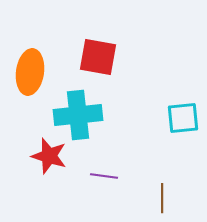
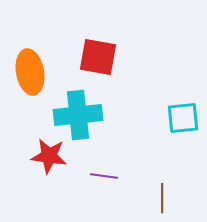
orange ellipse: rotated 18 degrees counterclockwise
red star: rotated 9 degrees counterclockwise
